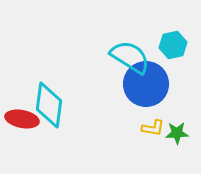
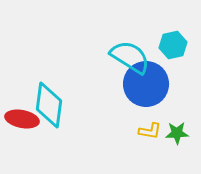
yellow L-shape: moved 3 px left, 3 px down
